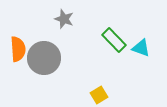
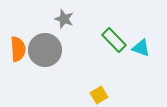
gray circle: moved 1 px right, 8 px up
